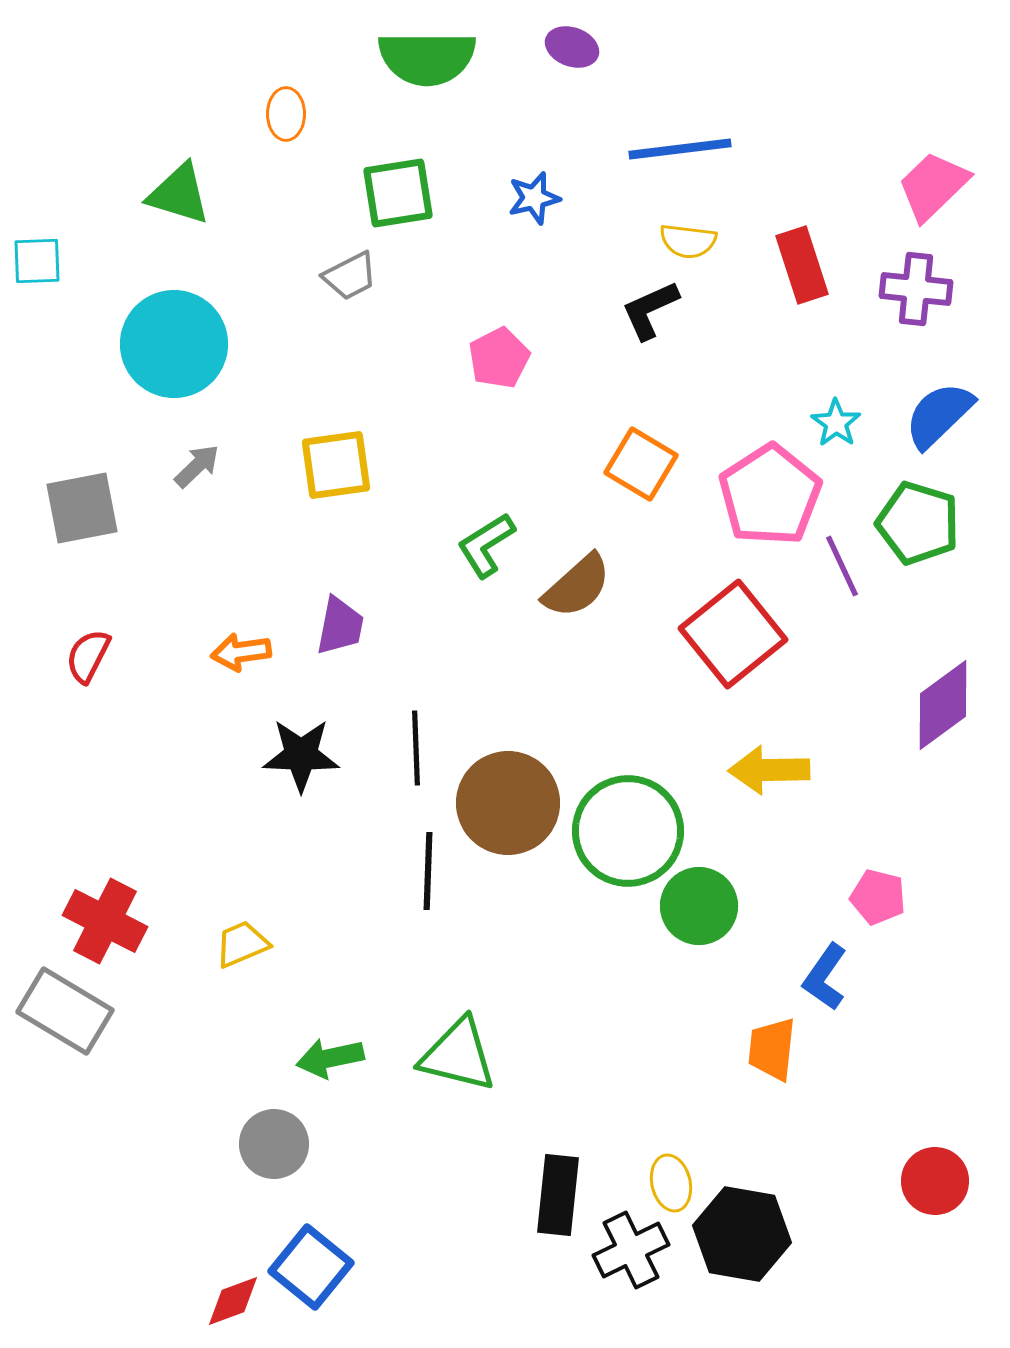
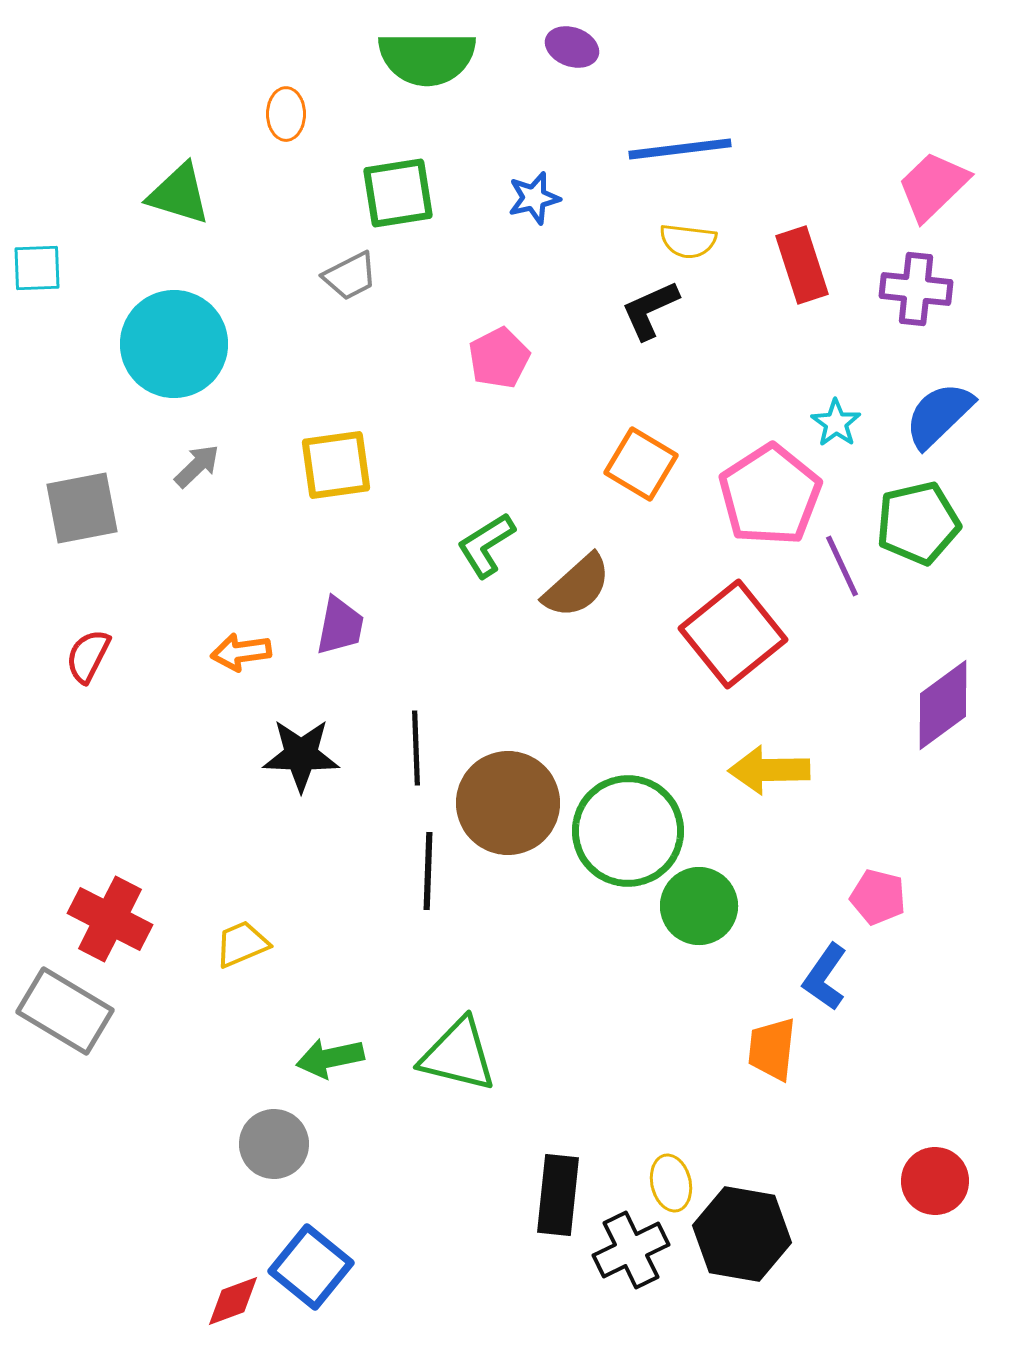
cyan square at (37, 261): moved 7 px down
green pentagon at (918, 523): rotated 30 degrees counterclockwise
red cross at (105, 921): moved 5 px right, 2 px up
